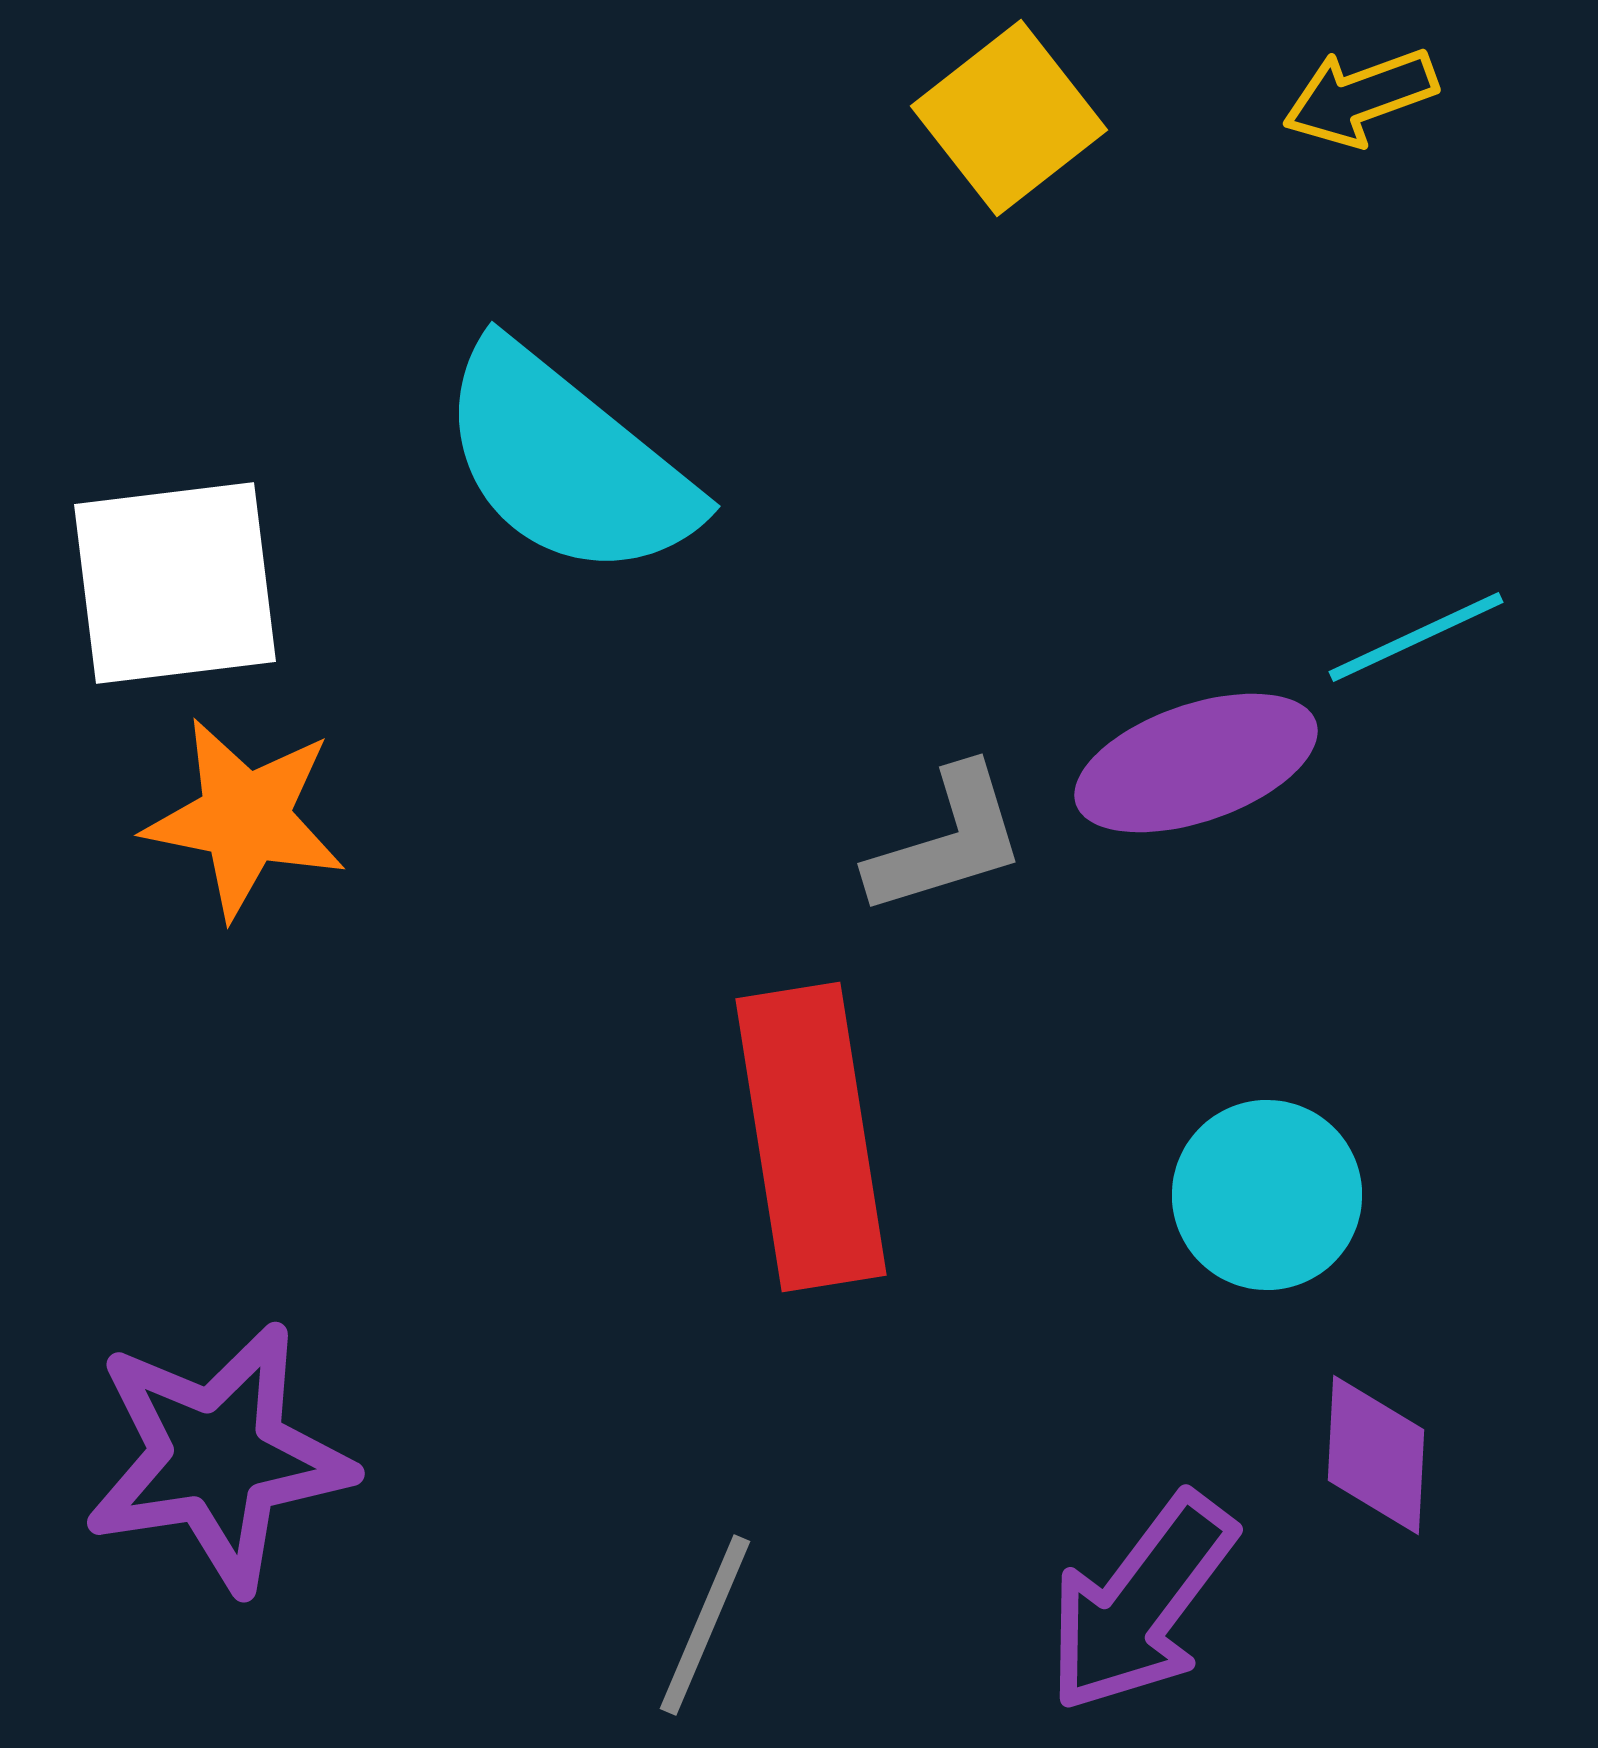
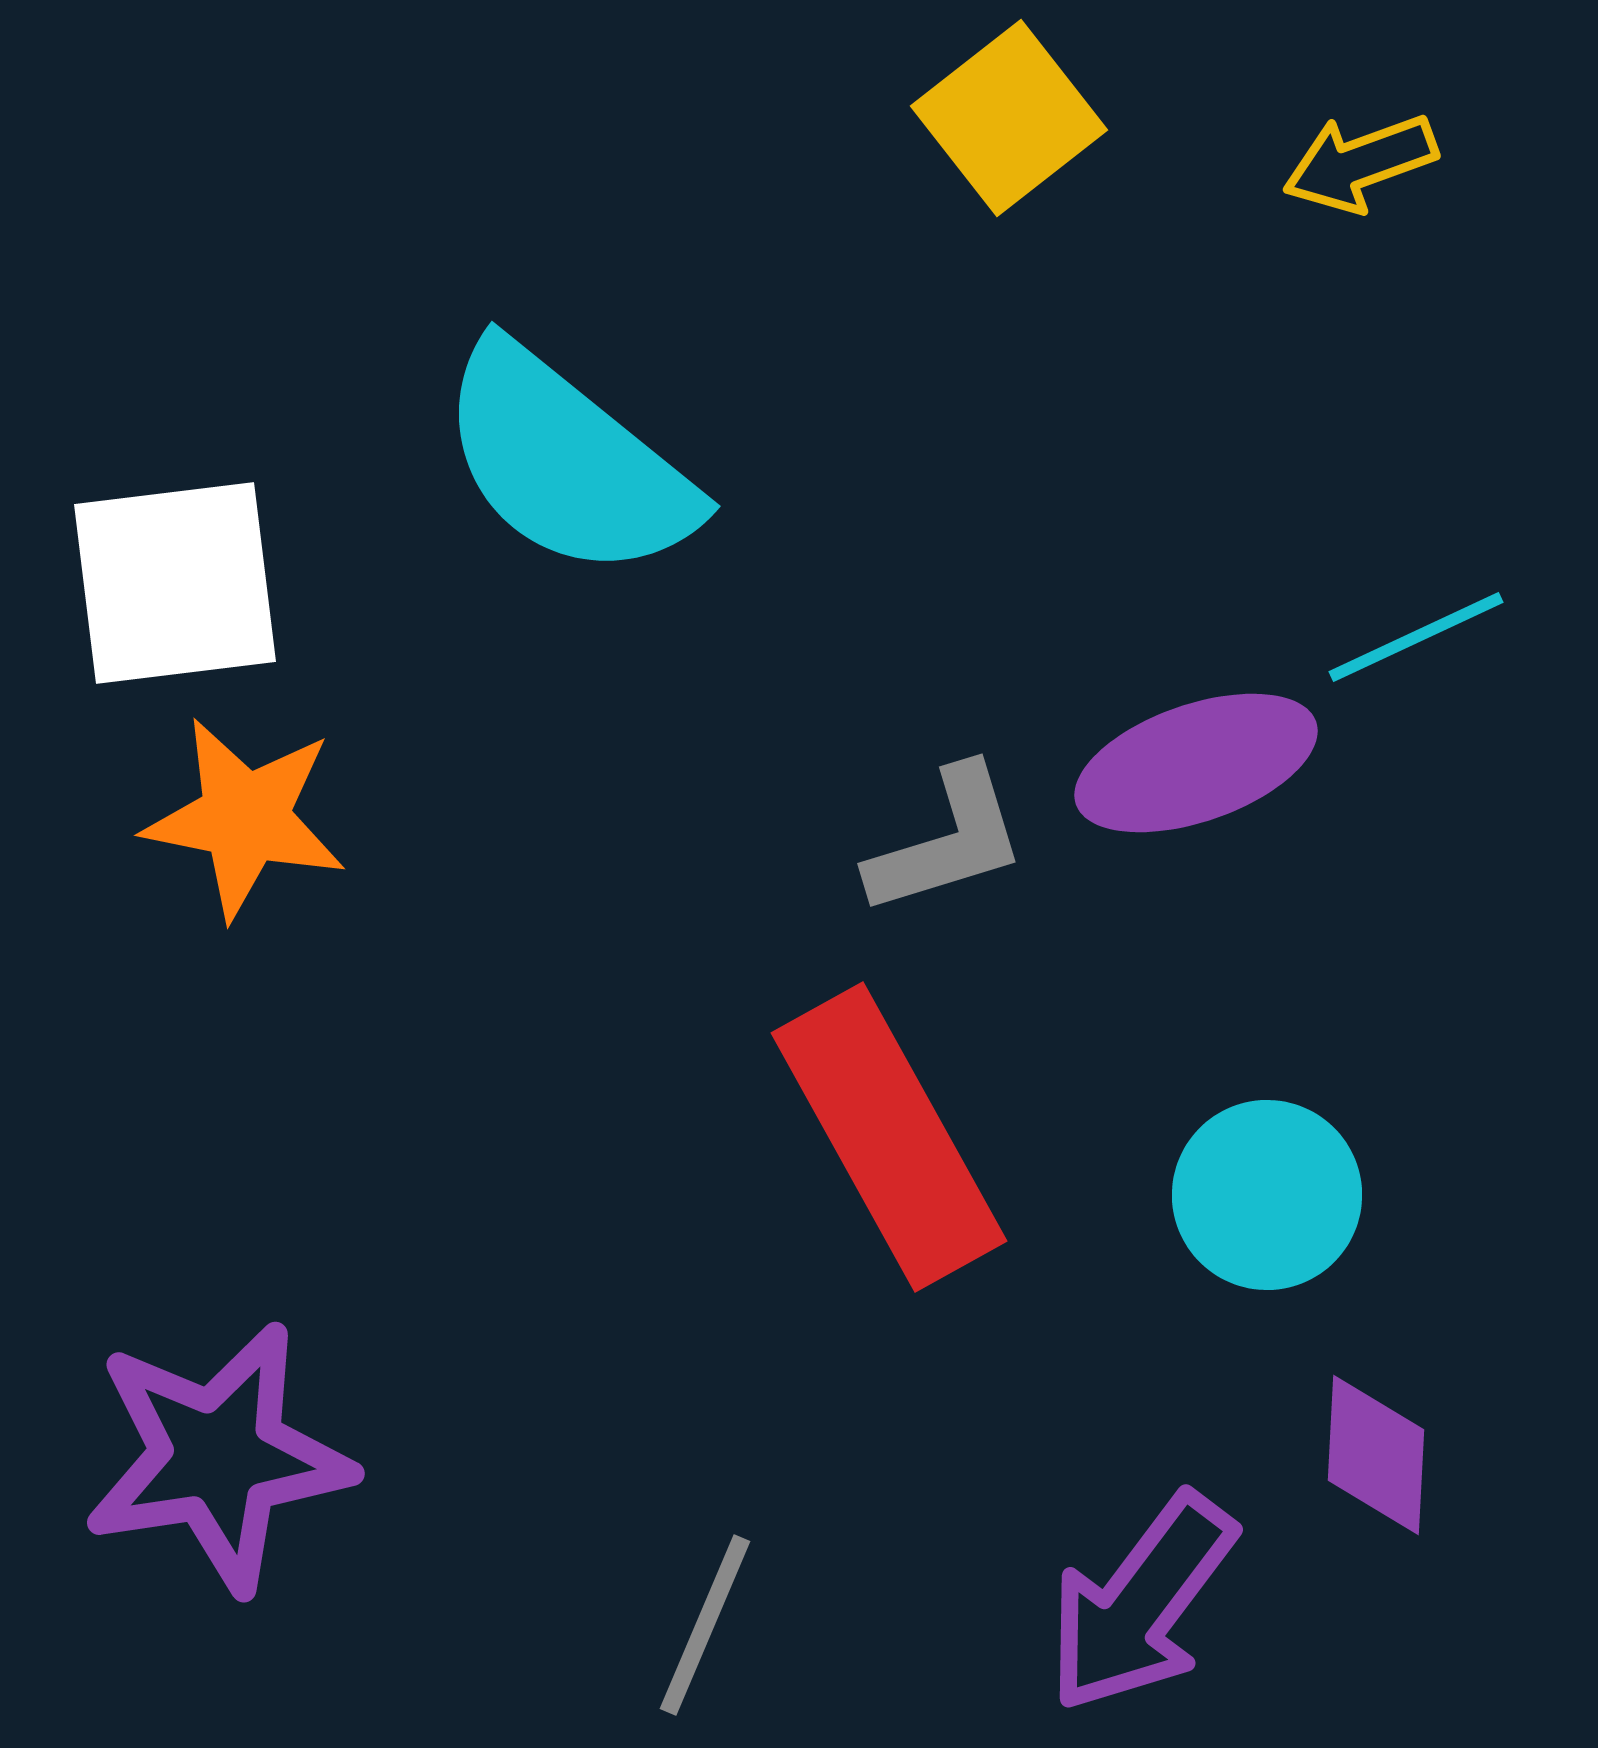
yellow arrow: moved 66 px down
red rectangle: moved 78 px right; rotated 20 degrees counterclockwise
